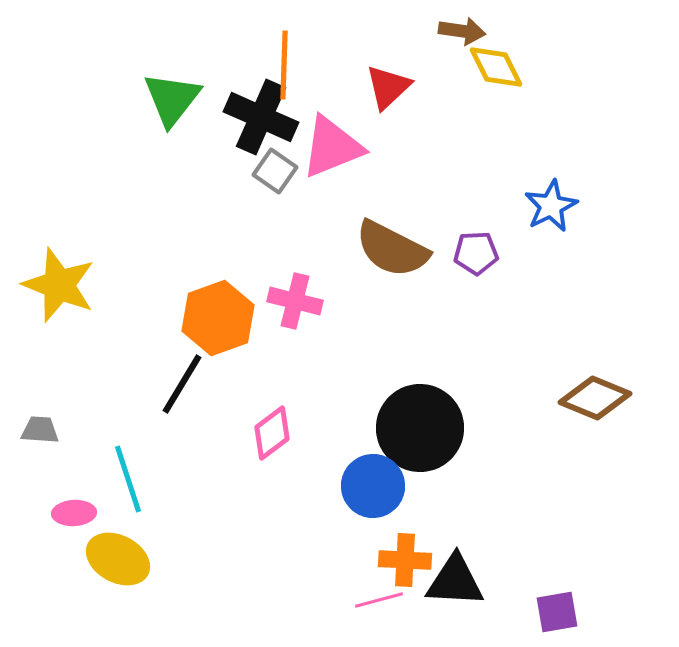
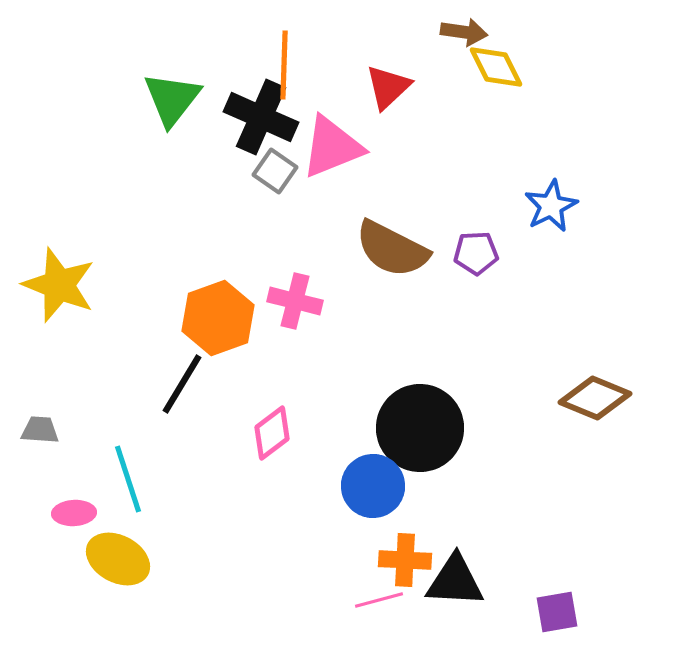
brown arrow: moved 2 px right, 1 px down
